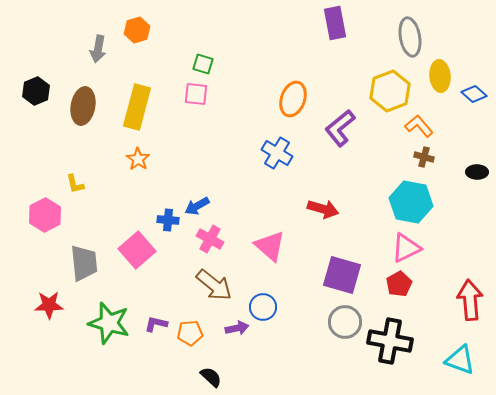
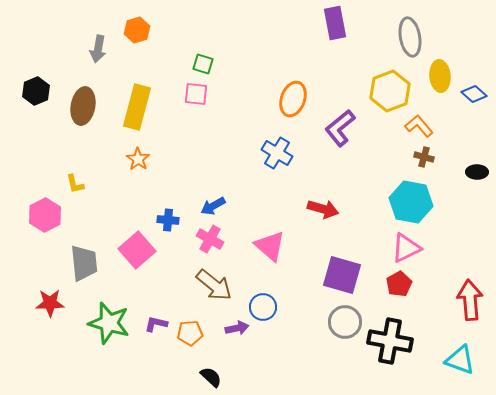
blue arrow at (197, 206): moved 16 px right
red star at (49, 305): moved 1 px right, 2 px up
